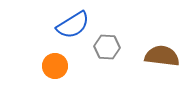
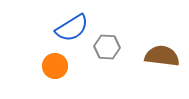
blue semicircle: moved 1 px left, 3 px down
